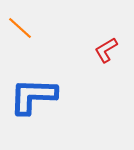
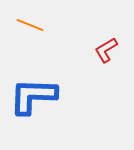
orange line: moved 10 px right, 3 px up; rotated 20 degrees counterclockwise
